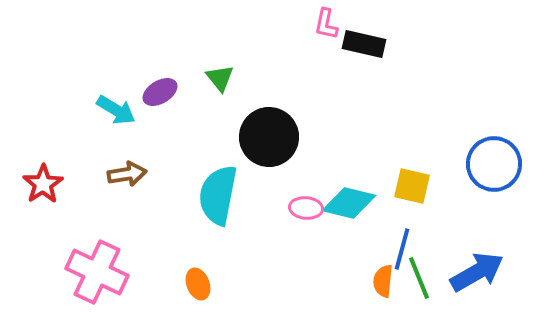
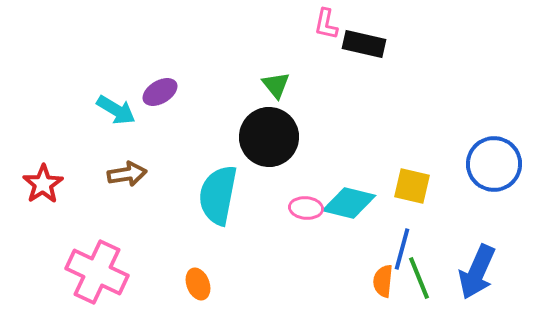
green triangle: moved 56 px right, 7 px down
blue arrow: rotated 144 degrees clockwise
